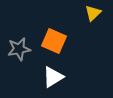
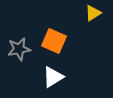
yellow triangle: rotated 12 degrees clockwise
